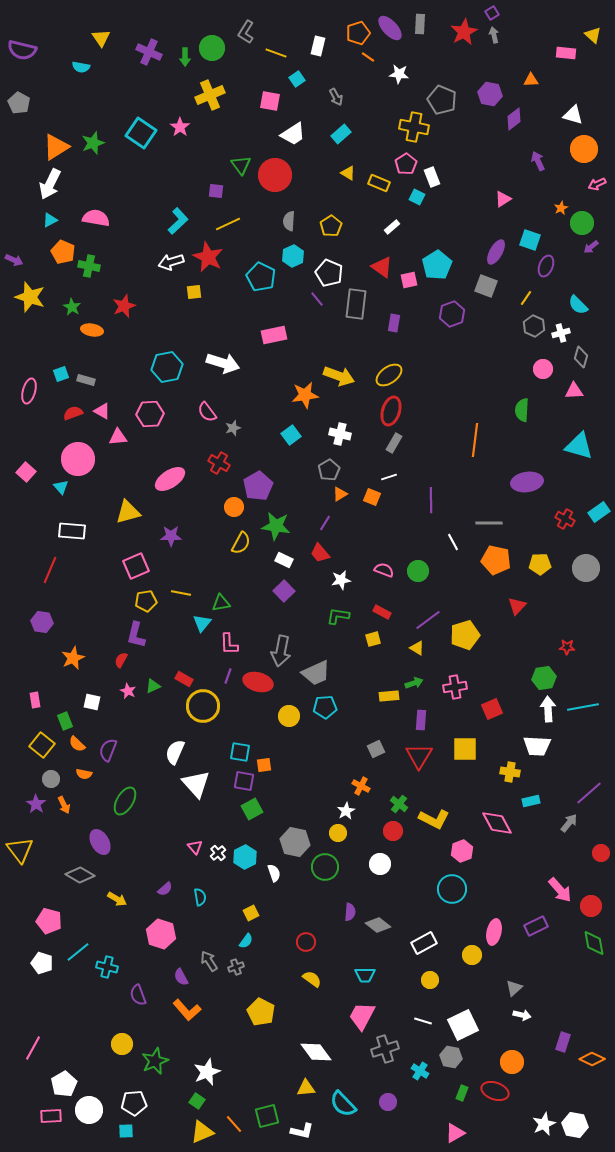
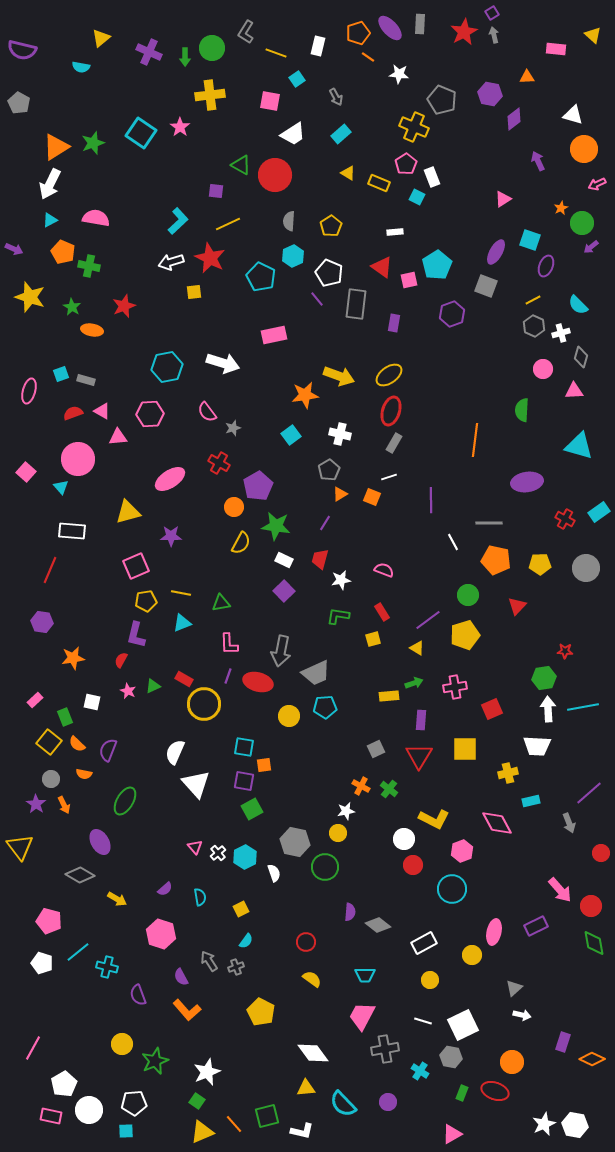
yellow triangle at (101, 38): rotated 24 degrees clockwise
pink rectangle at (566, 53): moved 10 px left, 4 px up
orange triangle at (531, 80): moved 4 px left, 3 px up
yellow cross at (210, 95): rotated 16 degrees clockwise
yellow cross at (414, 127): rotated 12 degrees clockwise
green triangle at (241, 165): rotated 25 degrees counterclockwise
white rectangle at (392, 227): moved 3 px right, 5 px down; rotated 35 degrees clockwise
red star at (208, 257): moved 2 px right, 1 px down
purple arrow at (14, 260): moved 11 px up
yellow line at (526, 298): moved 7 px right, 2 px down; rotated 28 degrees clockwise
red trapezoid at (320, 553): moved 6 px down; rotated 55 degrees clockwise
green circle at (418, 571): moved 50 px right, 24 px down
red rectangle at (382, 612): rotated 30 degrees clockwise
cyan triangle at (202, 623): moved 20 px left; rotated 30 degrees clockwise
red star at (567, 647): moved 2 px left, 4 px down
orange star at (73, 658): rotated 15 degrees clockwise
pink rectangle at (35, 700): rotated 56 degrees clockwise
yellow circle at (203, 706): moved 1 px right, 2 px up
green rectangle at (65, 721): moved 4 px up
yellow square at (42, 745): moved 7 px right, 3 px up
cyan square at (240, 752): moved 4 px right, 5 px up
yellow cross at (510, 772): moved 2 px left, 1 px down; rotated 24 degrees counterclockwise
green cross at (399, 804): moved 10 px left, 15 px up
white star at (346, 811): rotated 18 degrees clockwise
gray arrow at (569, 823): rotated 120 degrees clockwise
red circle at (393, 831): moved 20 px right, 34 px down
yellow triangle at (20, 850): moved 3 px up
white circle at (380, 864): moved 24 px right, 25 px up
yellow square at (251, 913): moved 10 px left, 4 px up
gray cross at (385, 1049): rotated 8 degrees clockwise
white diamond at (316, 1052): moved 3 px left, 1 px down
pink rectangle at (51, 1116): rotated 15 degrees clockwise
pink triangle at (455, 1133): moved 3 px left, 1 px down
